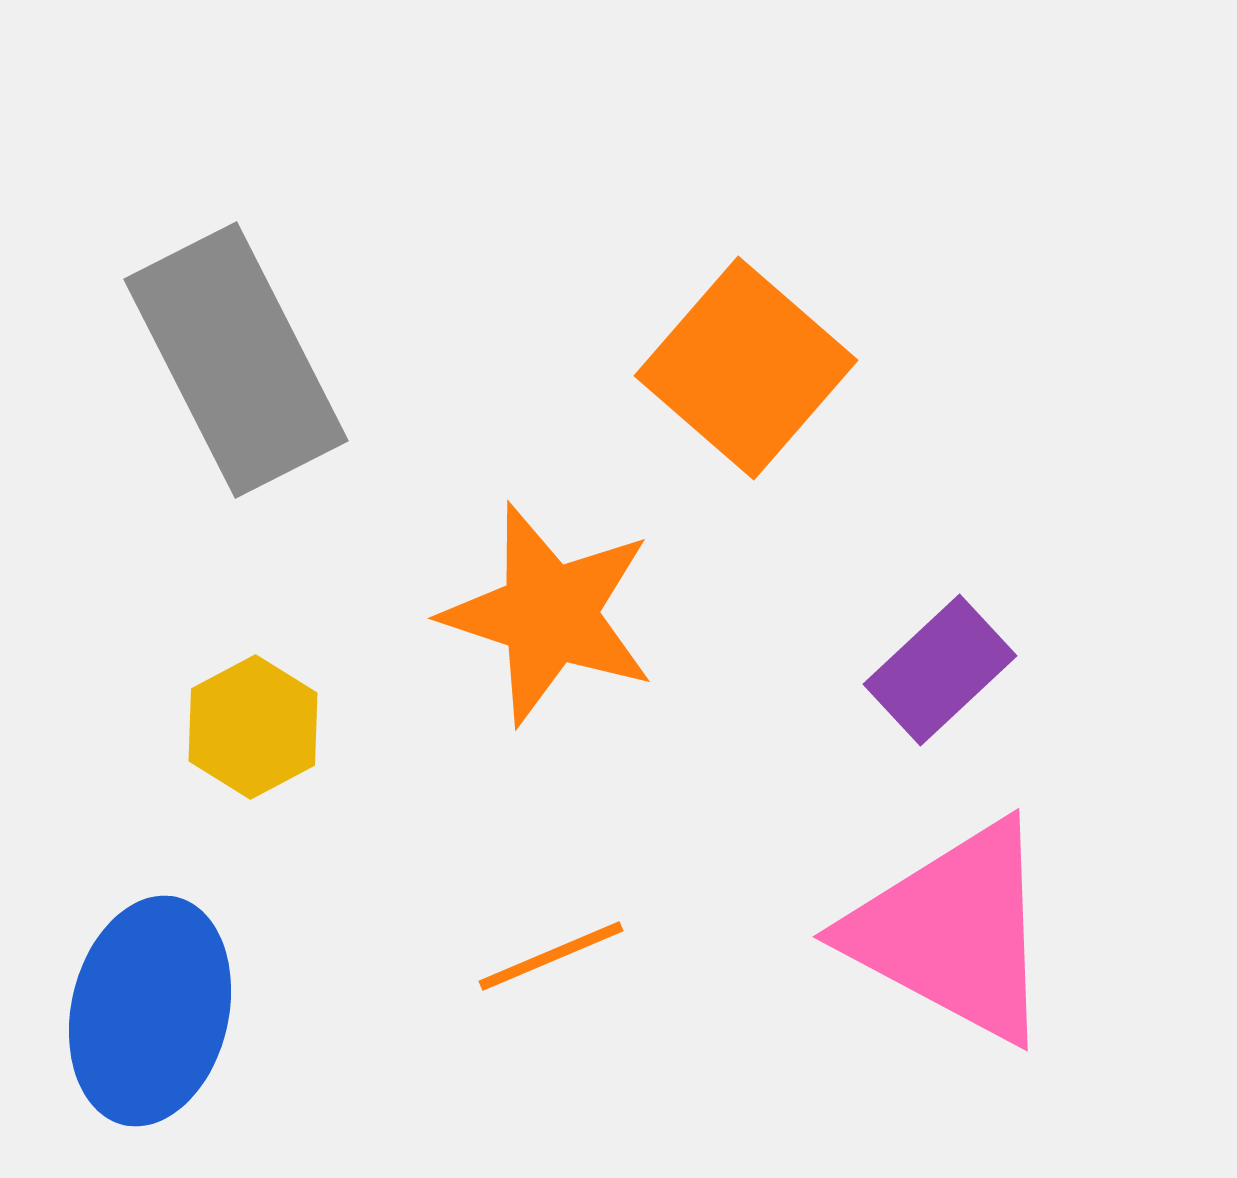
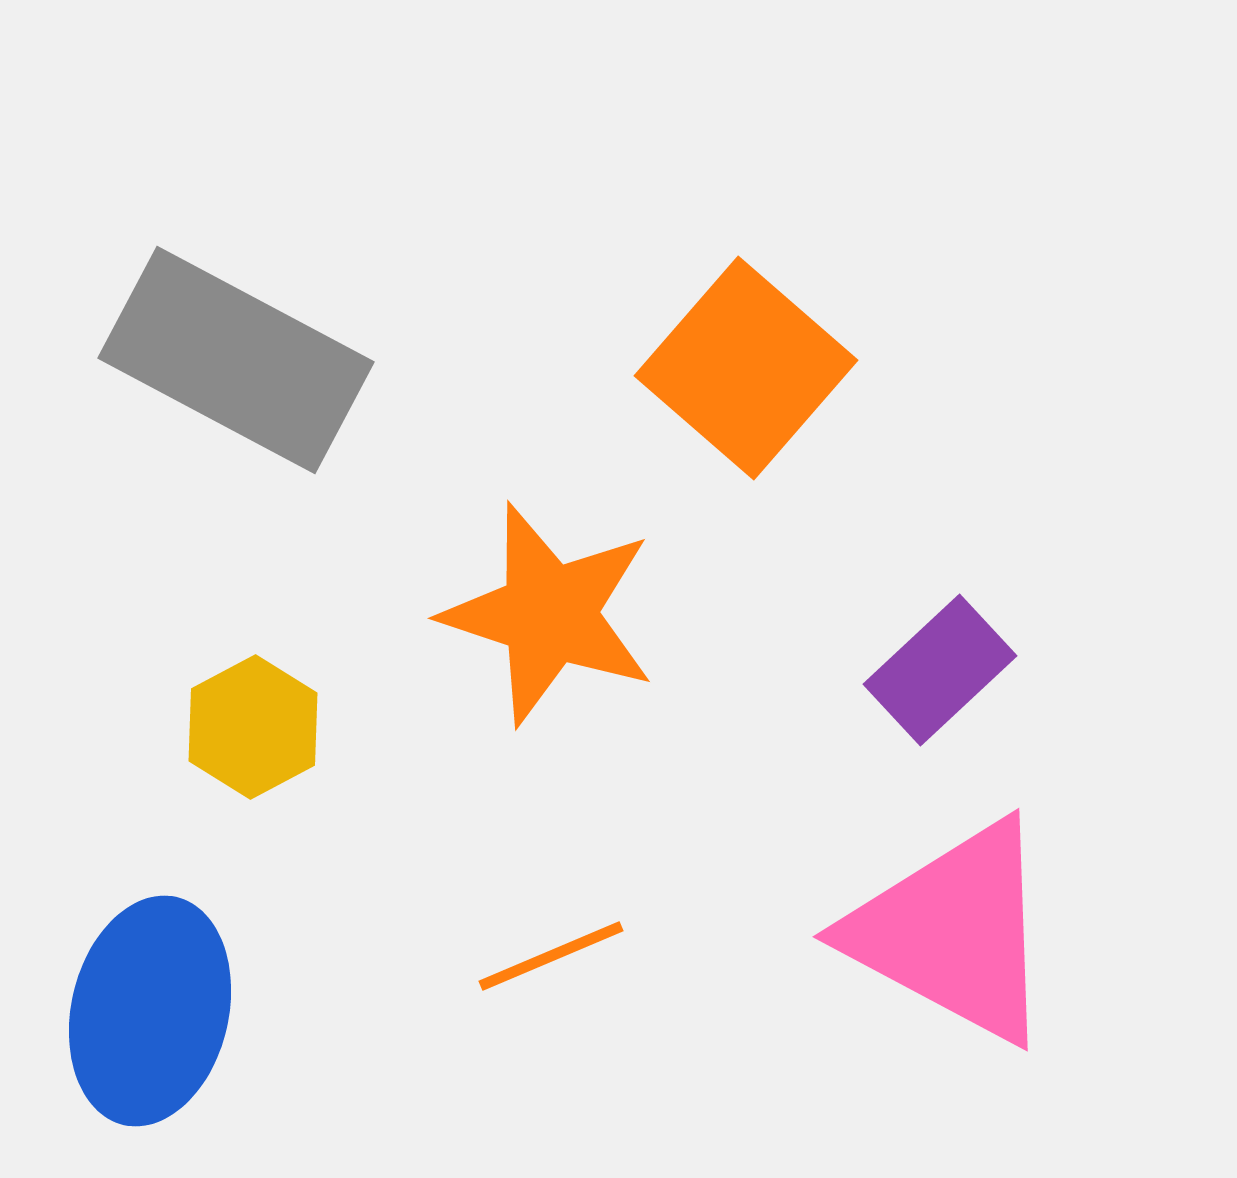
gray rectangle: rotated 35 degrees counterclockwise
